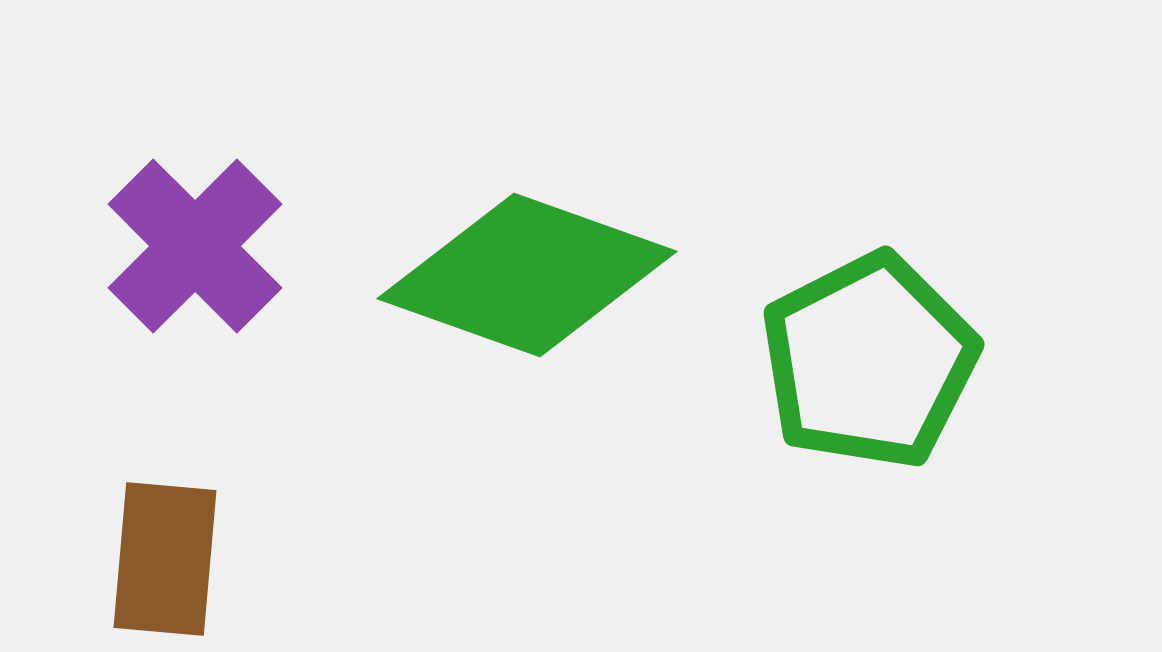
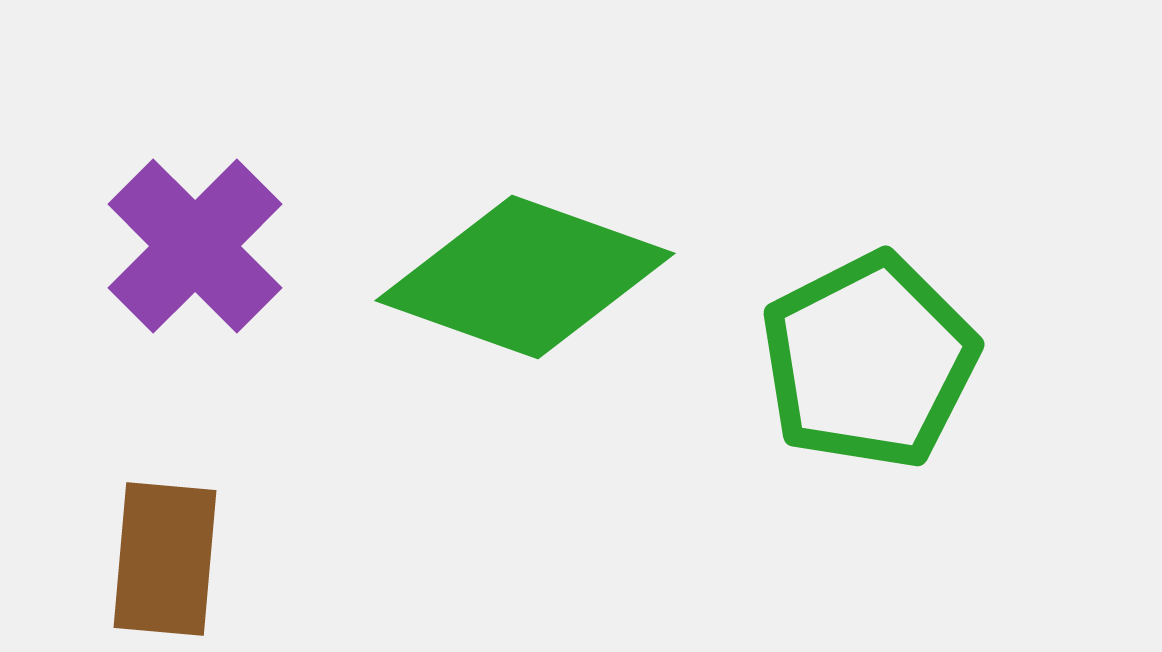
green diamond: moved 2 px left, 2 px down
